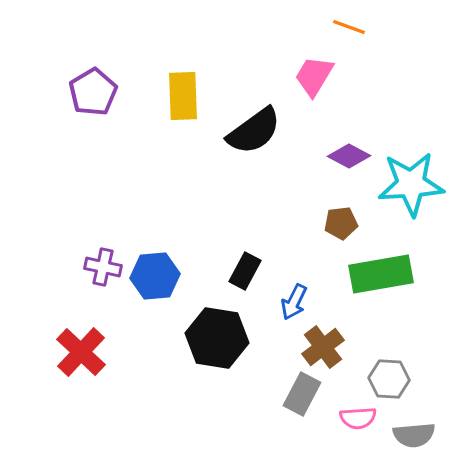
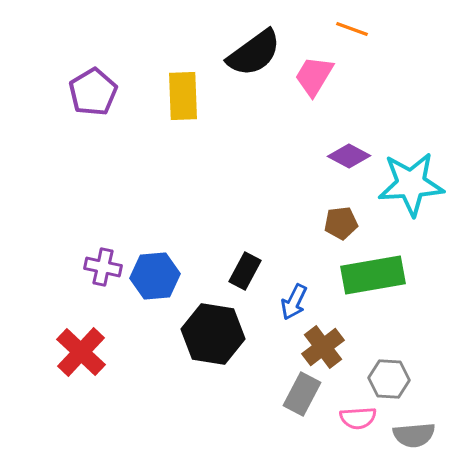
orange line: moved 3 px right, 2 px down
black semicircle: moved 78 px up
green rectangle: moved 8 px left, 1 px down
black hexagon: moved 4 px left, 4 px up
